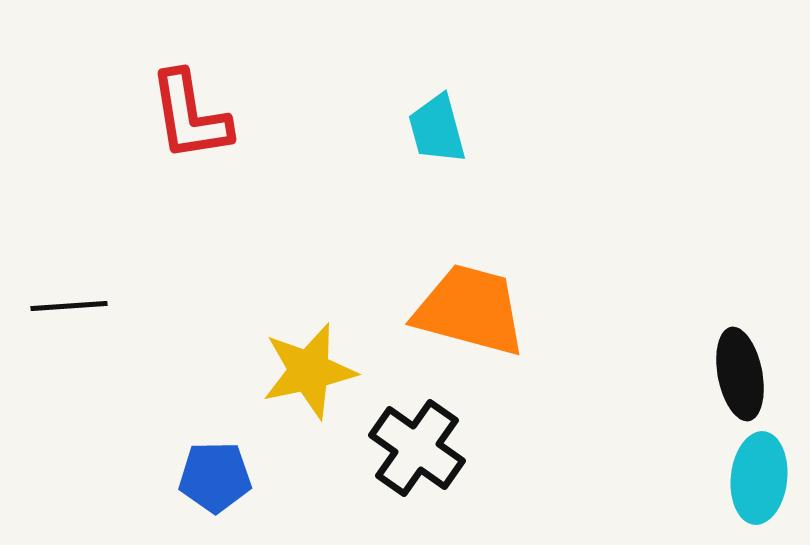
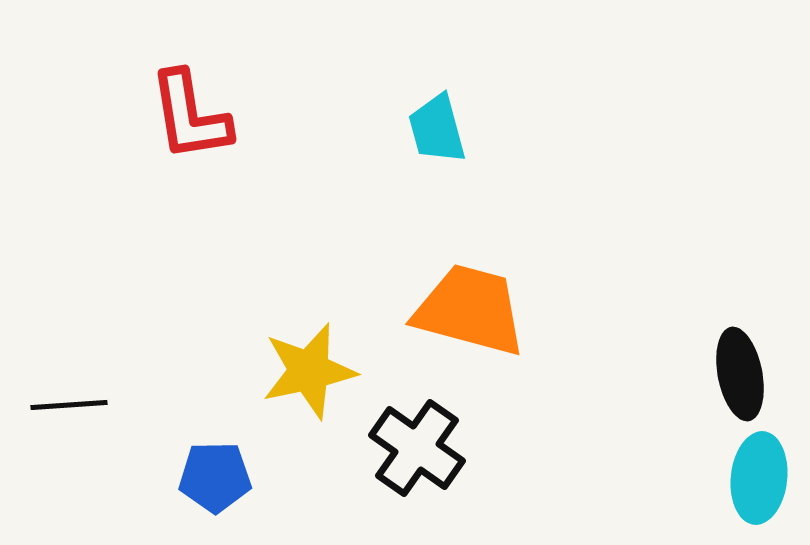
black line: moved 99 px down
